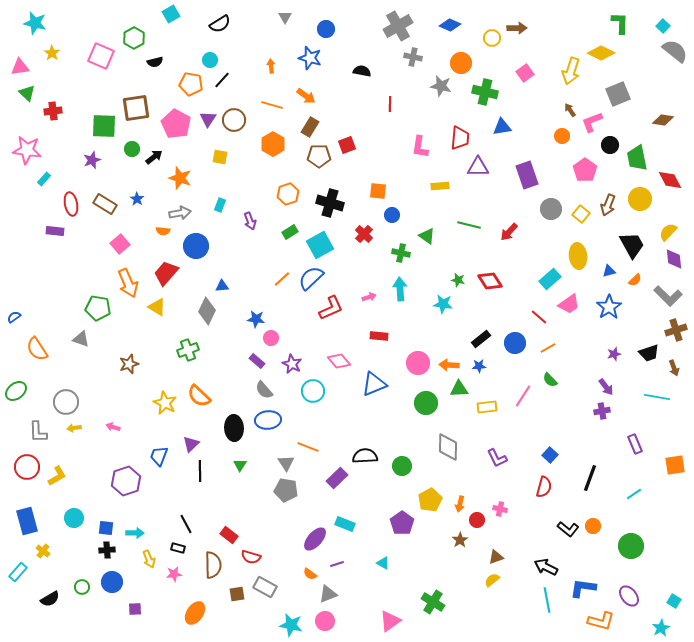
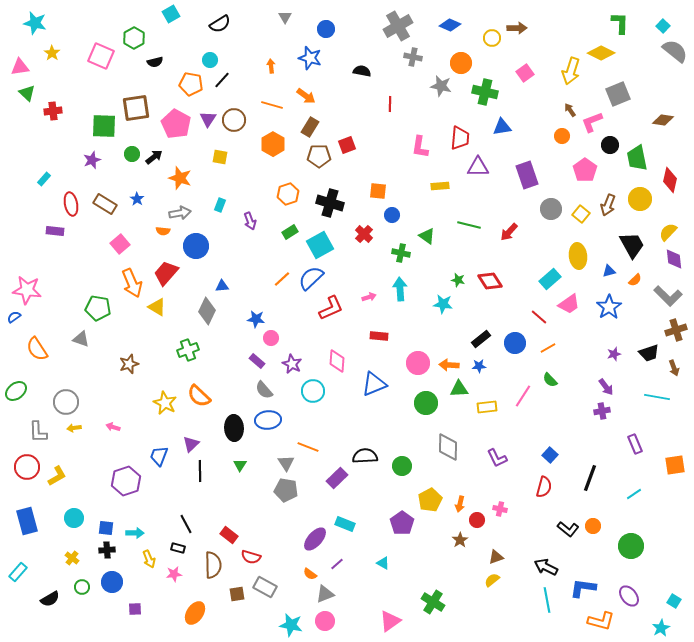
green circle at (132, 149): moved 5 px down
pink star at (27, 150): moved 140 px down
red diamond at (670, 180): rotated 40 degrees clockwise
orange arrow at (128, 283): moved 4 px right
pink diamond at (339, 361): moved 2 px left; rotated 45 degrees clockwise
yellow cross at (43, 551): moved 29 px right, 7 px down
purple line at (337, 564): rotated 24 degrees counterclockwise
gray triangle at (328, 594): moved 3 px left
